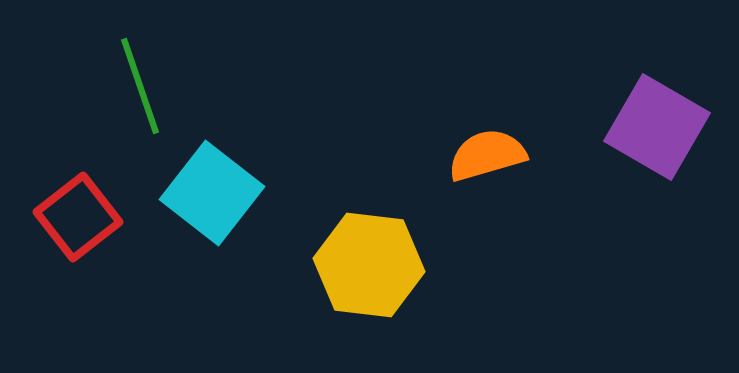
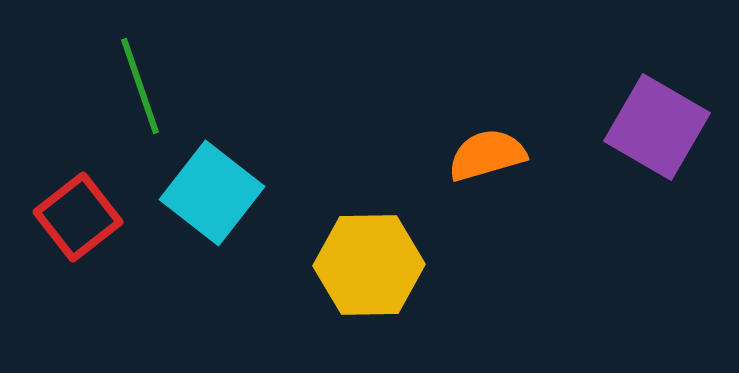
yellow hexagon: rotated 8 degrees counterclockwise
